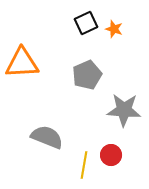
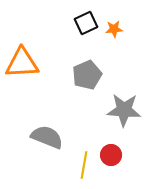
orange star: rotated 24 degrees counterclockwise
